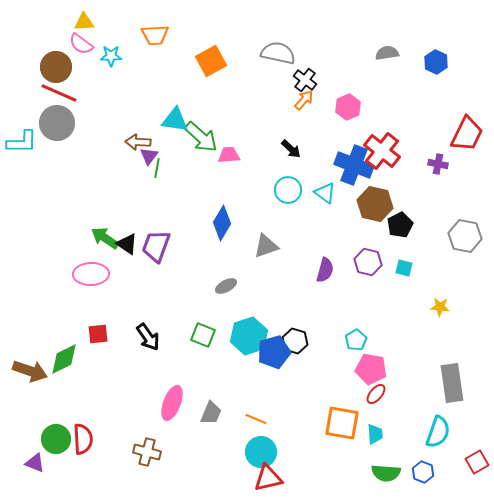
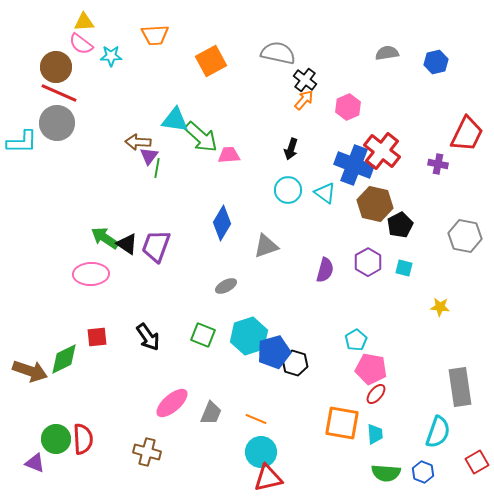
blue hexagon at (436, 62): rotated 20 degrees clockwise
black arrow at (291, 149): rotated 65 degrees clockwise
purple hexagon at (368, 262): rotated 16 degrees clockwise
red square at (98, 334): moved 1 px left, 3 px down
black hexagon at (295, 341): moved 22 px down
gray rectangle at (452, 383): moved 8 px right, 4 px down
pink ellipse at (172, 403): rotated 28 degrees clockwise
